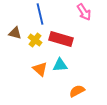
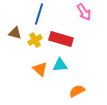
blue line: moved 1 px left; rotated 30 degrees clockwise
yellow cross: rotated 24 degrees clockwise
